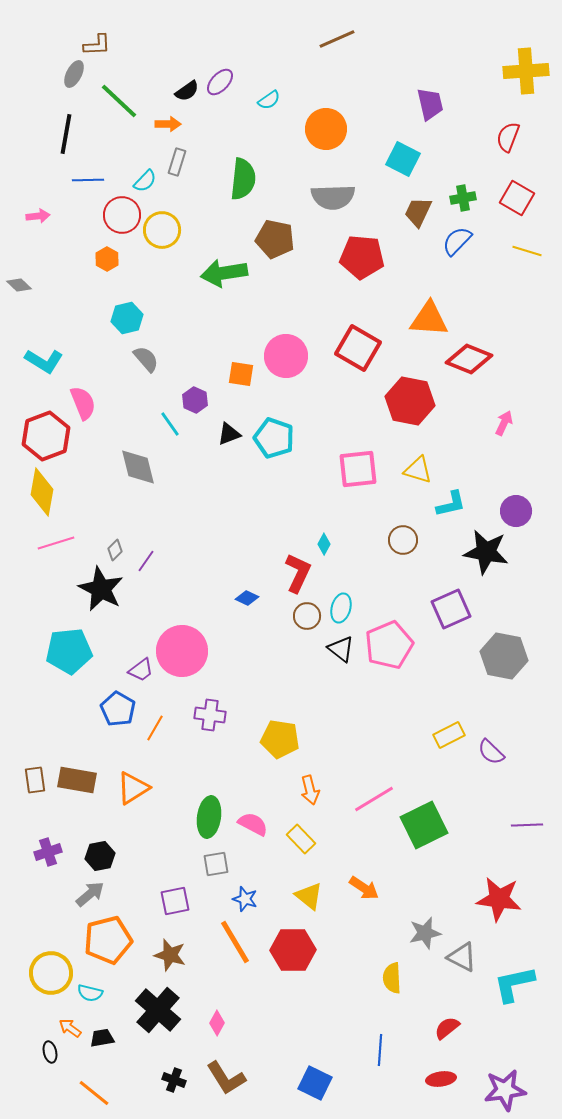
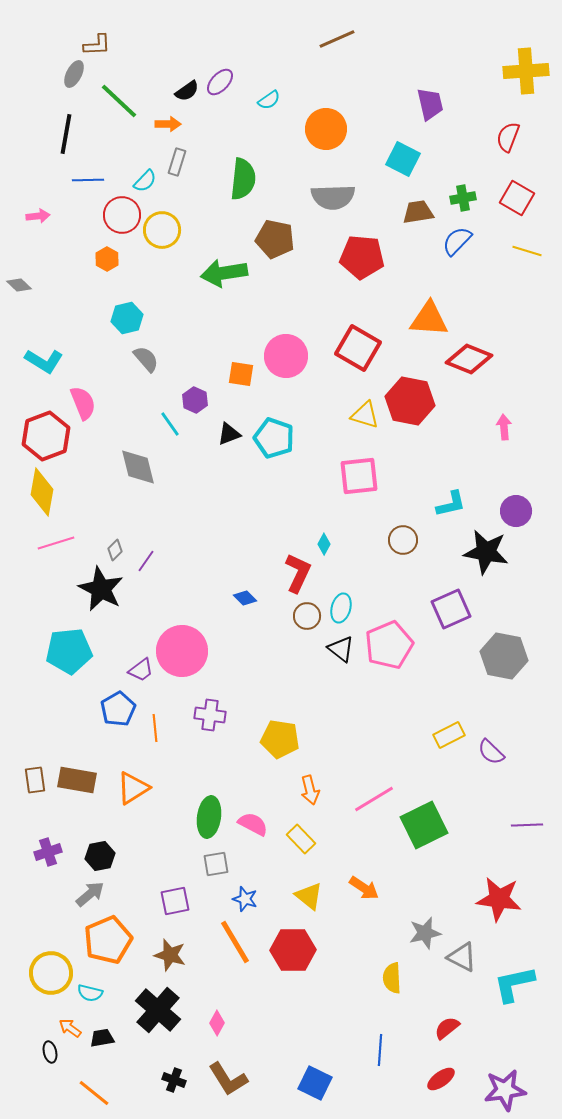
brown trapezoid at (418, 212): rotated 56 degrees clockwise
pink arrow at (504, 423): moved 4 px down; rotated 30 degrees counterclockwise
pink square at (358, 469): moved 1 px right, 7 px down
yellow triangle at (418, 470): moved 53 px left, 55 px up
blue diamond at (247, 598): moved 2 px left; rotated 20 degrees clockwise
blue pentagon at (118, 709): rotated 12 degrees clockwise
orange line at (155, 728): rotated 36 degrees counterclockwise
orange pentagon at (108, 940): rotated 9 degrees counterclockwise
brown L-shape at (226, 1078): moved 2 px right, 1 px down
red ellipse at (441, 1079): rotated 28 degrees counterclockwise
